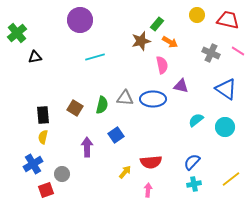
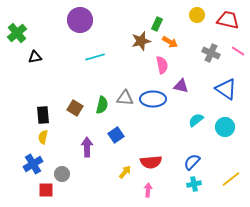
green rectangle: rotated 16 degrees counterclockwise
red square: rotated 21 degrees clockwise
